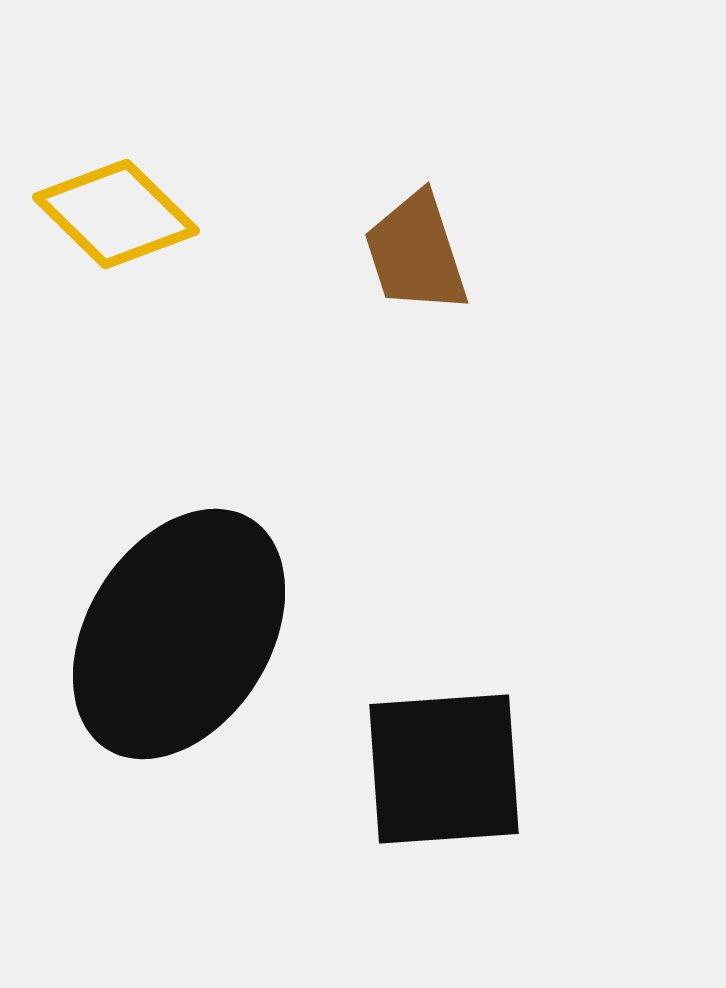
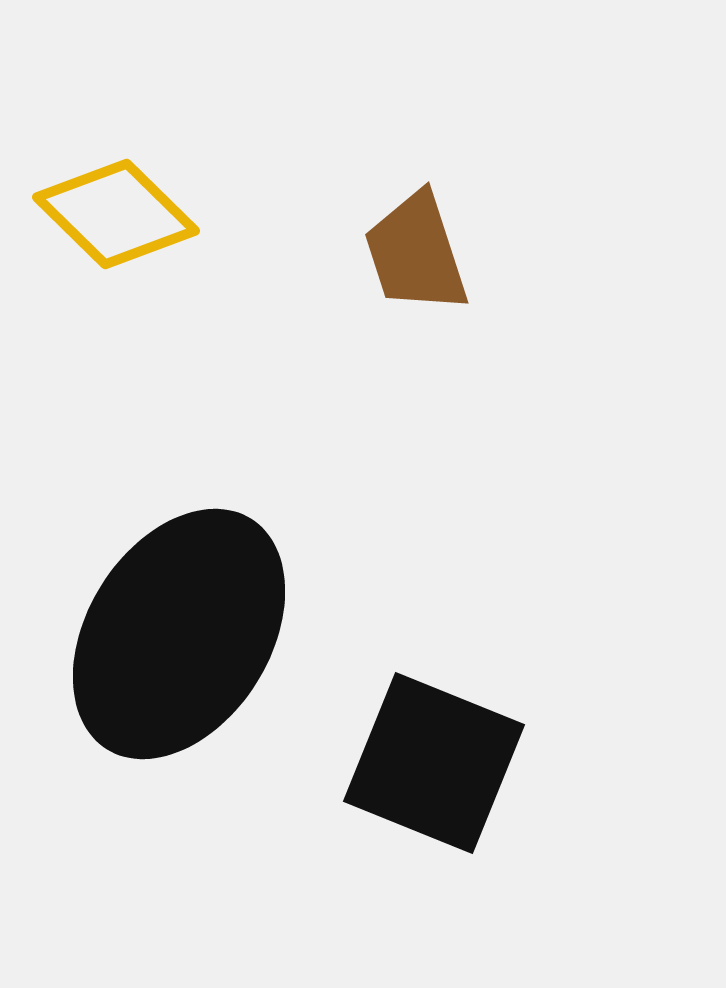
black square: moved 10 px left, 6 px up; rotated 26 degrees clockwise
